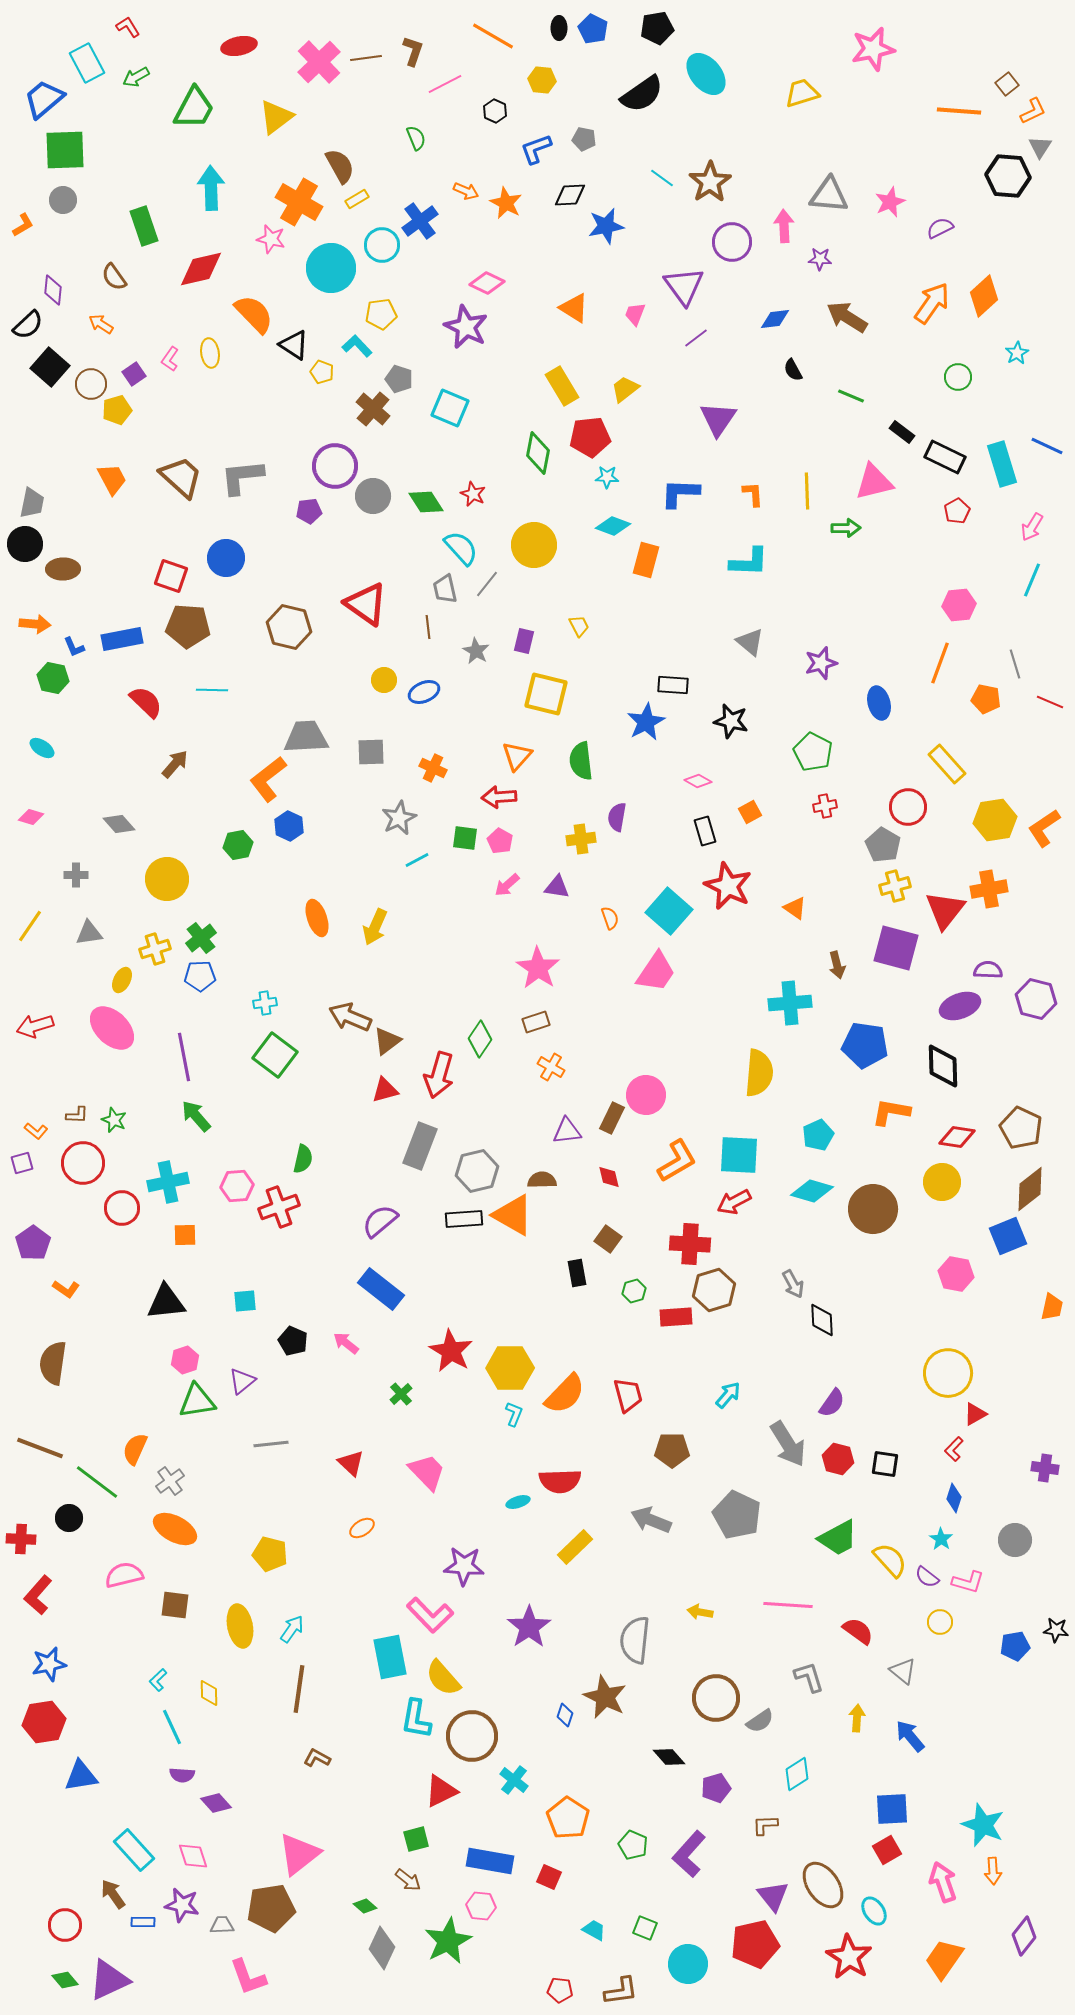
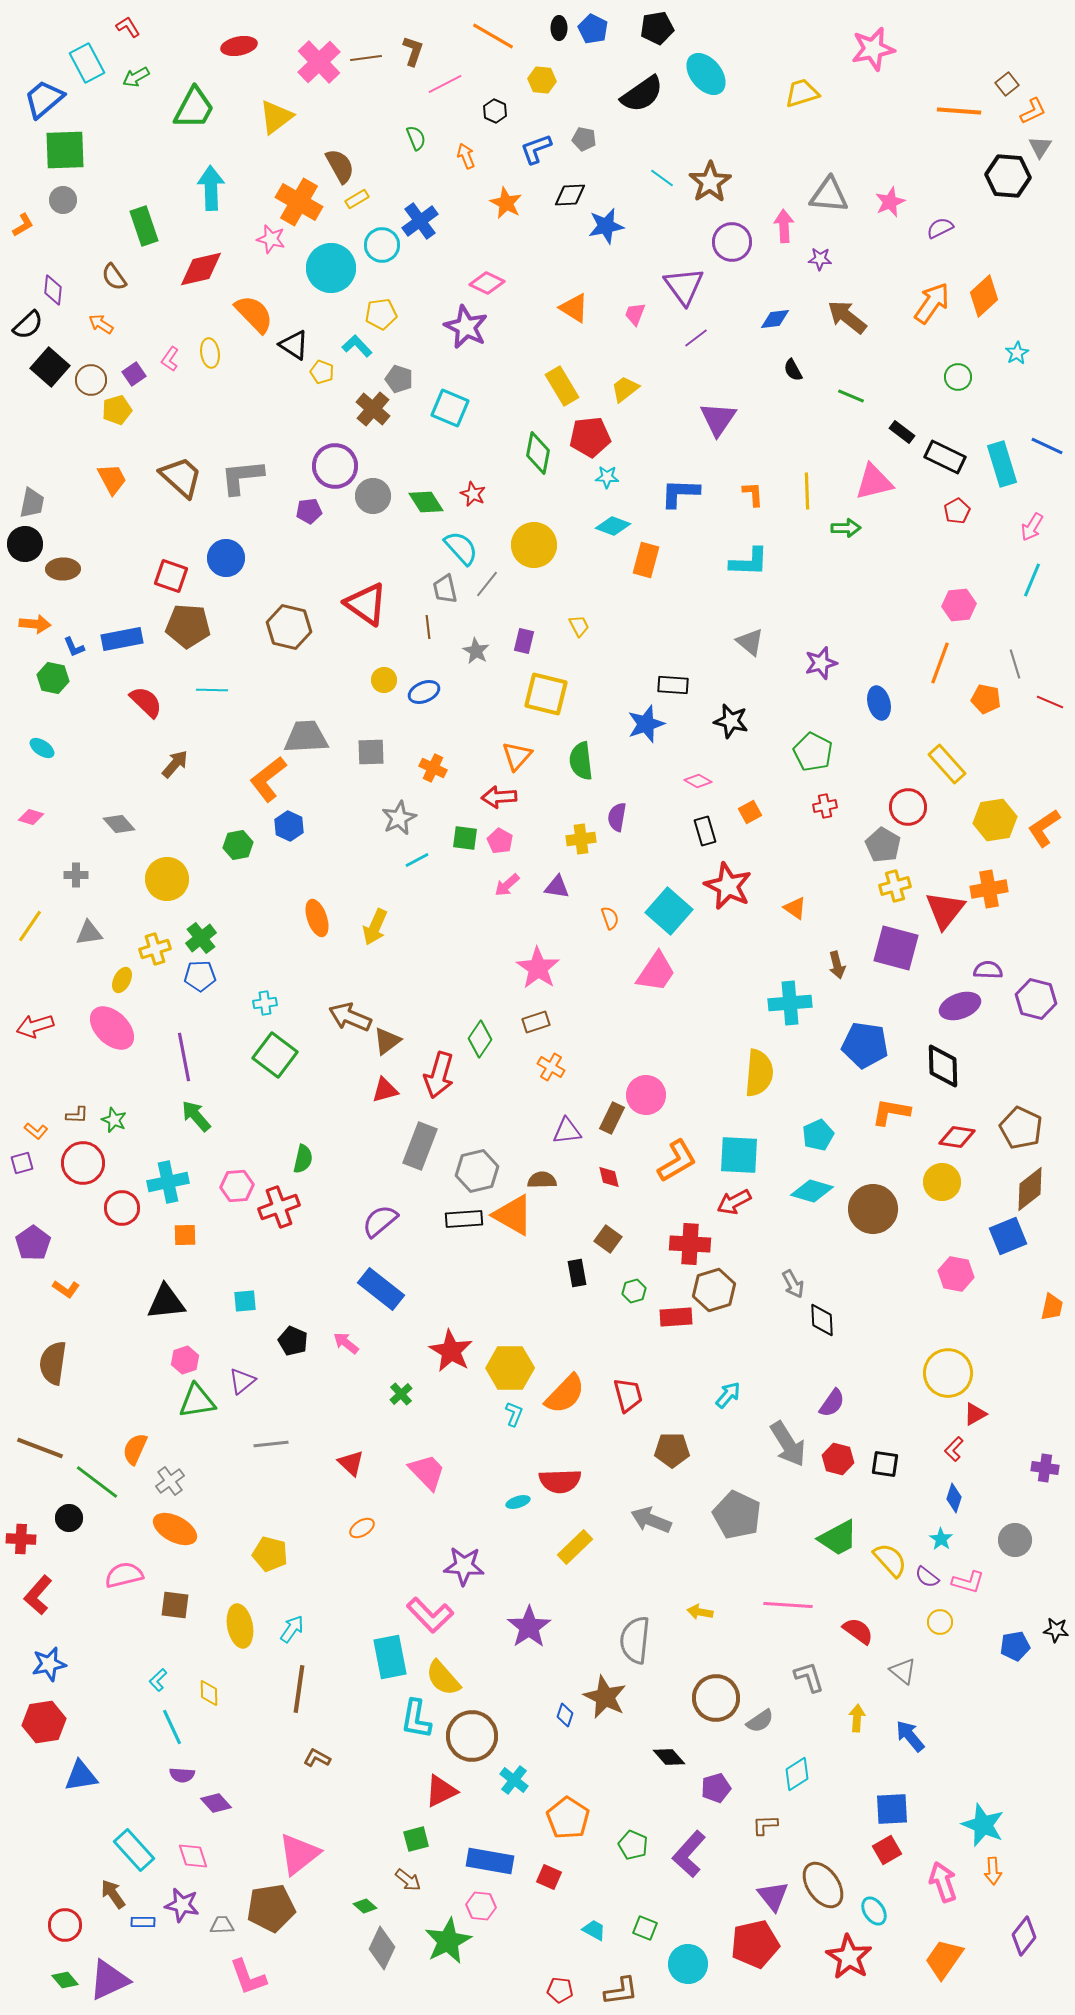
orange arrow at (466, 191): moved 35 px up; rotated 135 degrees counterclockwise
brown arrow at (847, 317): rotated 6 degrees clockwise
brown circle at (91, 384): moved 4 px up
blue star at (646, 722): moved 2 px down; rotated 9 degrees clockwise
